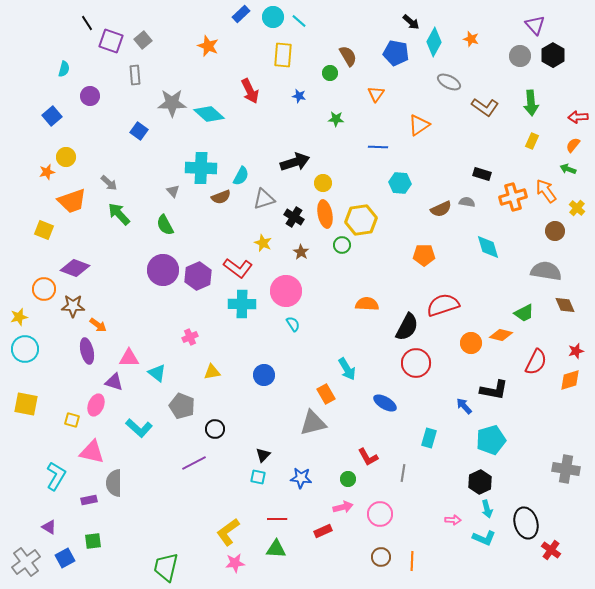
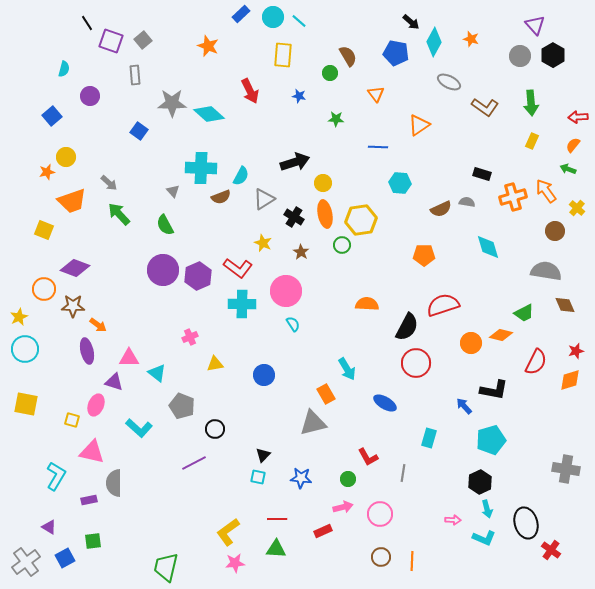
orange triangle at (376, 94): rotated 12 degrees counterclockwise
gray triangle at (264, 199): rotated 15 degrees counterclockwise
yellow star at (19, 317): rotated 12 degrees counterclockwise
yellow triangle at (212, 372): moved 3 px right, 8 px up
